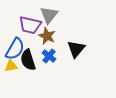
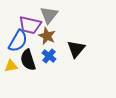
blue semicircle: moved 3 px right, 8 px up
